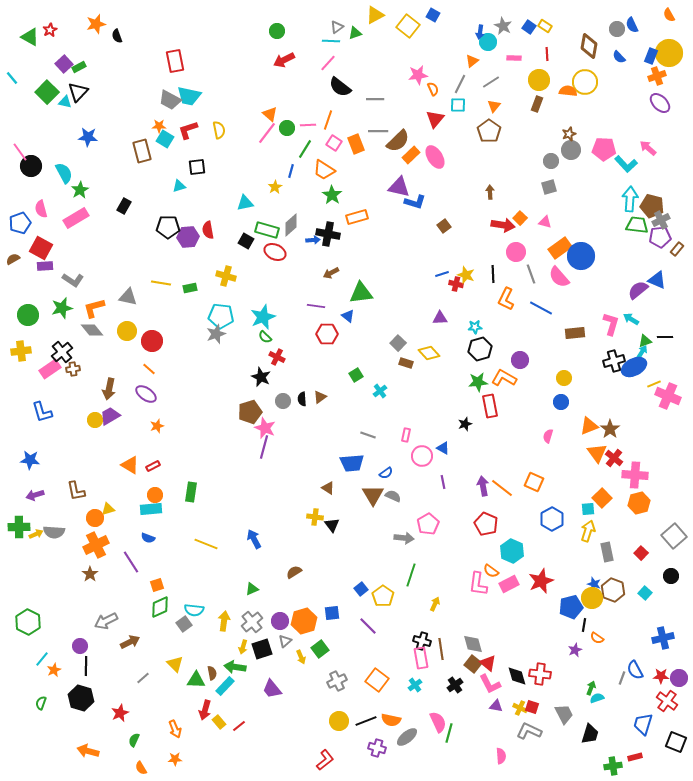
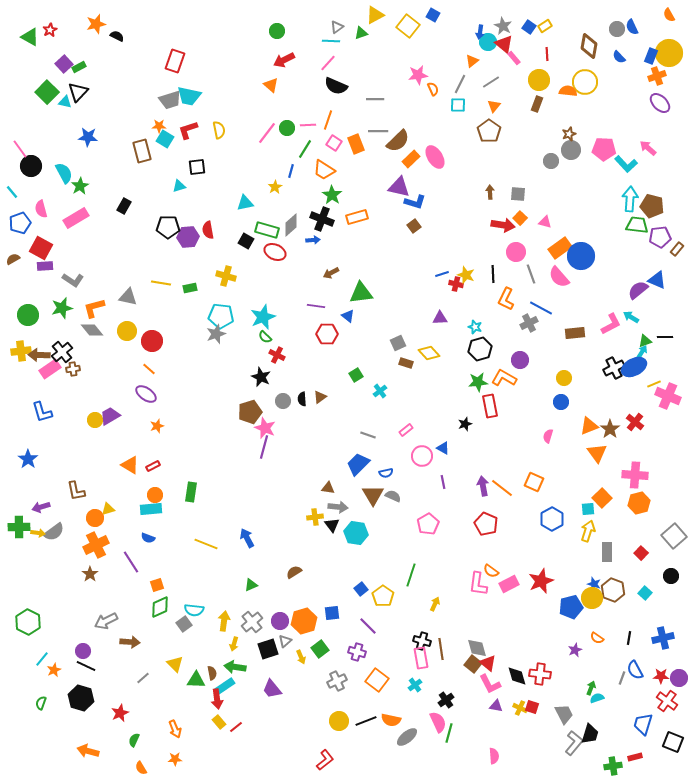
blue semicircle at (632, 25): moved 2 px down
yellow rectangle at (545, 26): rotated 64 degrees counterclockwise
green triangle at (355, 33): moved 6 px right
black semicircle at (117, 36): rotated 136 degrees clockwise
pink rectangle at (514, 58): rotated 48 degrees clockwise
red rectangle at (175, 61): rotated 30 degrees clockwise
cyan line at (12, 78): moved 114 px down
black semicircle at (340, 87): moved 4 px left, 1 px up; rotated 15 degrees counterclockwise
gray trapezoid at (170, 100): rotated 45 degrees counterclockwise
orange triangle at (270, 114): moved 1 px right, 29 px up
red triangle at (435, 119): moved 69 px right, 75 px up; rotated 30 degrees counterclockwise
pink line at (20, 152): moved 3 px up
orange rectangle at (411, 155): moved 4 px down
gray square at (549, 187): moved 31 px left, 7 px down; rotated 21 degrees clockwise
green star at (80, 190): moved 4 px up
gray cross at (661, 220): moved 132 px left, 103 px down
brown square at (444, 226): moved 30 px left
black cross at (328, 234): moved 6 px left, 15 px up; rotated 10 degrees clockwise
cyan arrow at (631, 319): moved 2 px up
pink L-shape at (611, 324): rotated 45 degrees clockwise
cyan star at (475, 327): rotated 24 degrees clockwise
gray square at (398, 343): rotated 21 degrees clockwise
red cross at (277, 357): moved 2 px up
black cross at (614, 361): moved 7 px down; rotated 10 degrees counterclockwise
brown arrow at (109, 389): moved 70 px left, 34 px up; rotated 80 degrees clockwise
pink rectangle at (406, 435): moved 5 px up; rotated 40 degrees clockwise
red cross at (614, 458): moved 21 px right, 36 px up
blue star at (30, 460): moved 2 px left, 1 px up; rotated 30 degrees clockwise
blue trapezoid at (352, 463): moved 6 px right, 1 px down; rotated 140 degrees clockwise
blue semicircle at (386, 473): rotated 24 degrees clockwise
brown triangle at (328, 488): rotated 24 degrees counterclockwise
purple arrow at (35, 495): moved 6 px right, 12 px down
yellow cross at (315, 517): rotated 14 degrees counterclockwise
gray semicircle at (54, 532): rotated 40 degrees counterclockwise
yellow arrow at (36, 534): moved 2 px right, 1 px up; rotated 32 degrees clockwise
gray arrow at (404, 538): moved 66 px left, 31 px up
blue arrow at (254, 539): moved 7 px left, 1 px up
cyan hexagon at (512, 551): moved 156 px left, 18 px up; rotated 15 degrees counterclockwise
gray rectangle at (607, 552): rotated 12 degrees clockwise
green triangle at (252, 589): moved 1 px left, 4 px up
black line at (584, 625): moved 45 px right, 13 px down
brown arrow at (130, 642): rotated 30 degrees clockwise
gray diamond at (473, 644): moved 4 px right, 4 px down
purple circle at (80, 646): moved 3 px right, 5 px down
yellow arrow at (243, 647): moved 9 px left, 3 px up
black square at (262, 649): moved 6 px right
black line at (86, 666): rotated 66 degrees counterclockwise
black cross at (455, 685): moved 9 px left, 15 px down
cyan rectangle at (225, 686): rotated 12 degrees clockwise
red arrow at (205, 710): moved 12 px right, 11 px up; rotated 24 degrees counterclockwise
red line at (239, 726): moved 3 px left, 1 px down
gray L-shape at (529, 731): moved 45 px right, 12 px down; rotated 105 degrees clockwise
black square at (676, 742): moved 3 px left
purple cross at (377, 748): moved 20 px left, 96 px up
pink semicircle at (501, 756): moved 7 px left
